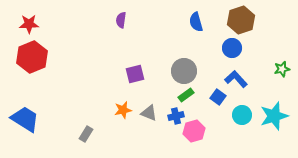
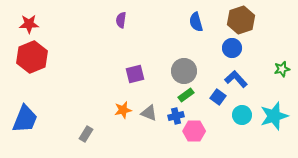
blue trapezoid: rotated 80 degrees clockwise
pink hexagon: rotated 15 degrees clockwise
